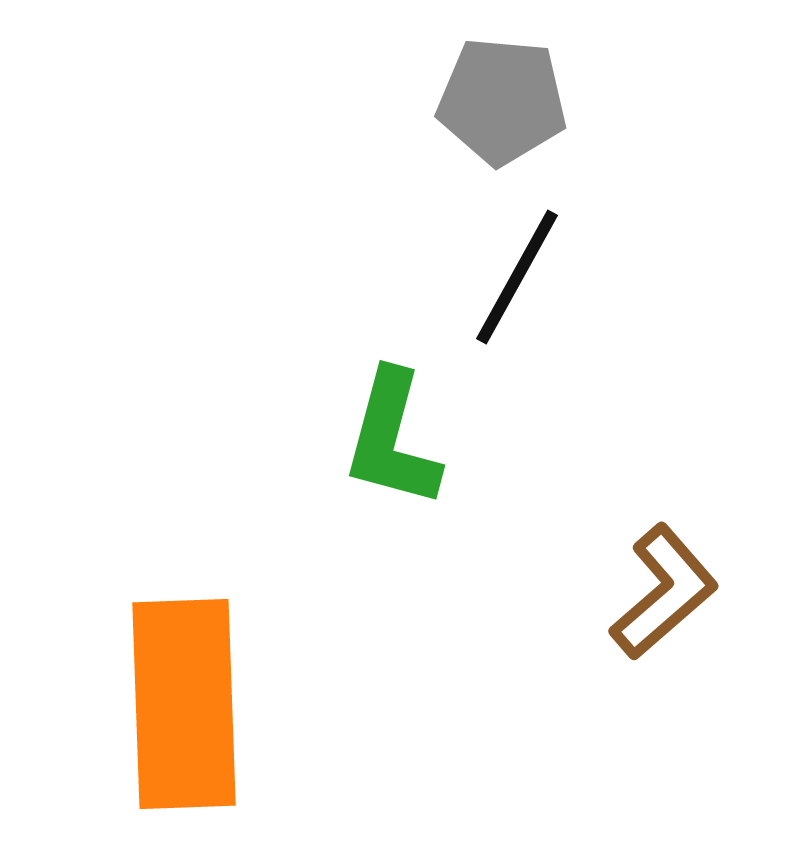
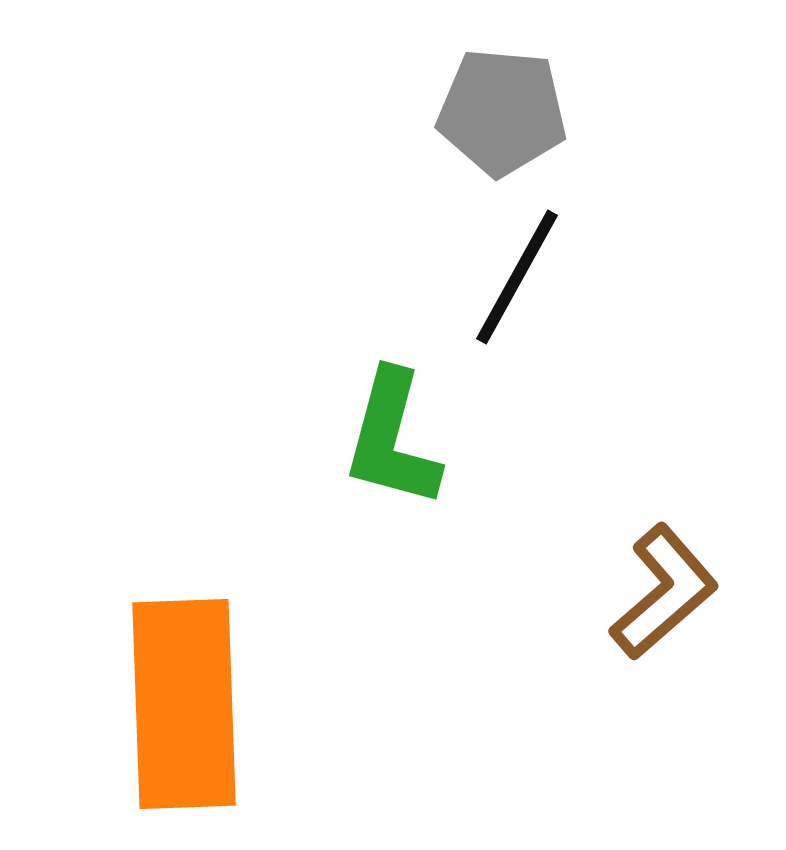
gray pentagon: moved 11 px down
